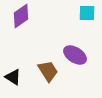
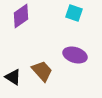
cyan square: moved 13 px left; rotated 18 degrees clockwise
purple ellipse: rotated 15 degrees counterclockwise
brown trapezoid: moved 6 px left; rotated 10 degrees counterclockwise
